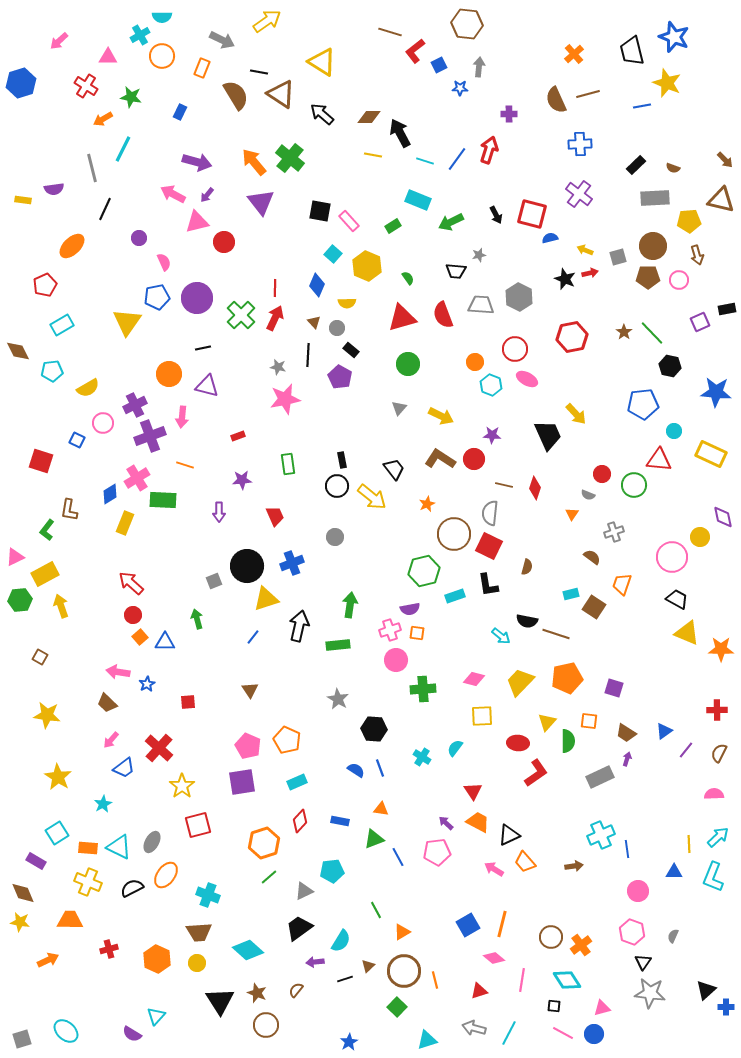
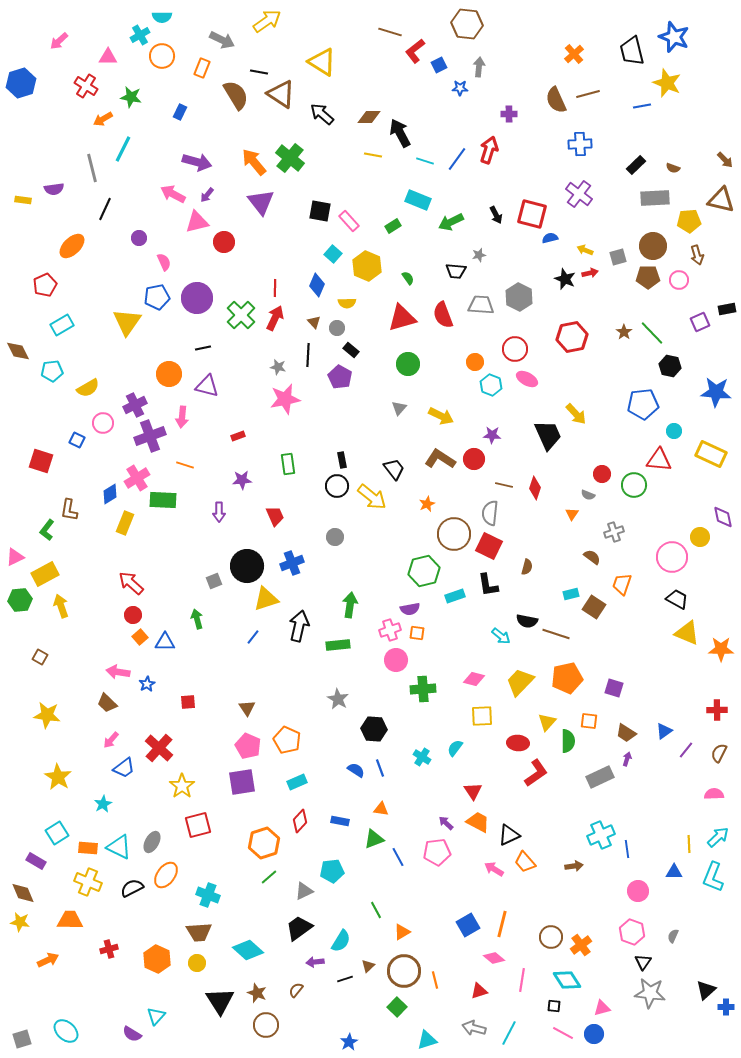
brown triangle at (250, 690): moved 3 px left, 18 px down
